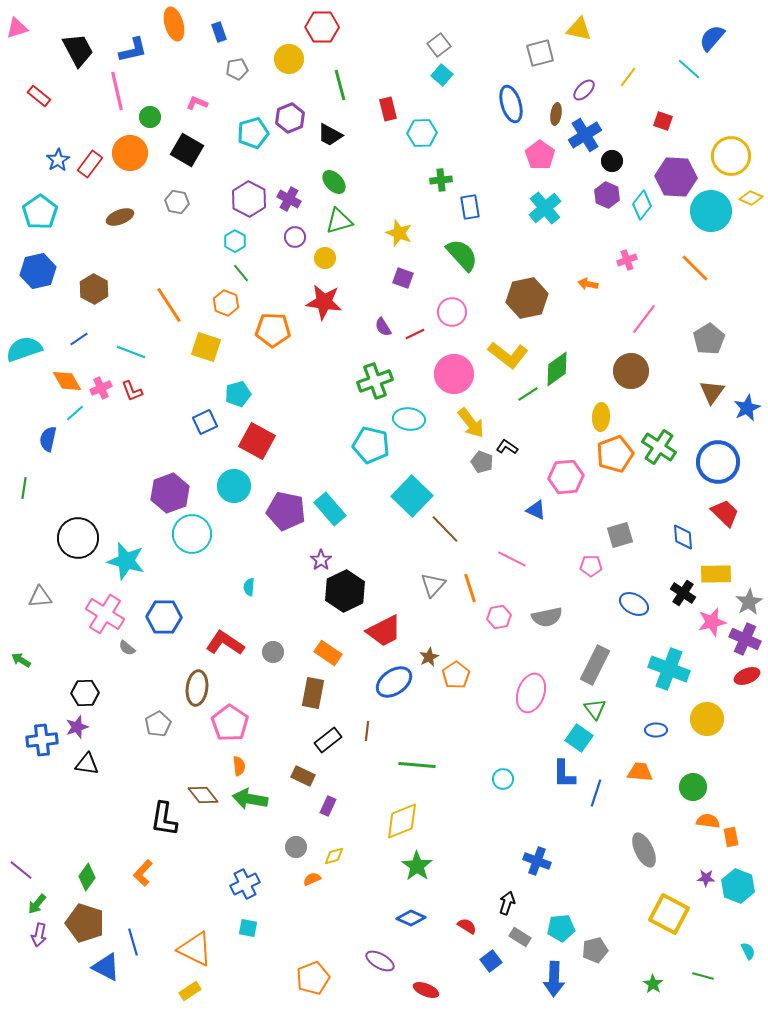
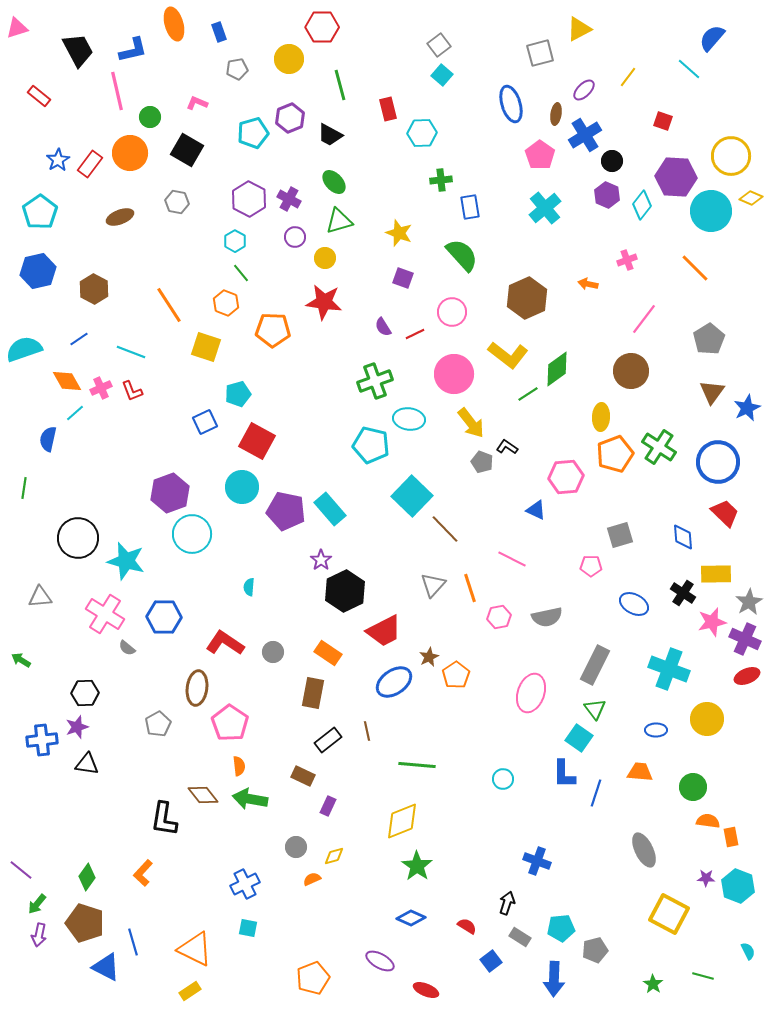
yellow triangle at (579, 29): rotated 40 degrees counterclockwise
brown hexagon at (527, 298): rotated 12 degrees counterclockwise
cyan circle at (234, 486): moved 8 px right, 1 px down
brown line at (367, 731): rotated 18 degrees counterclockwise
